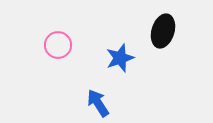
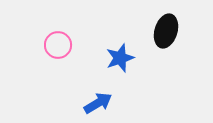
black ellipse: moved 3 px right
blue arrow: rotated 92 degrees clockwise
